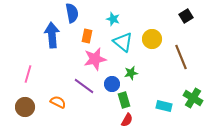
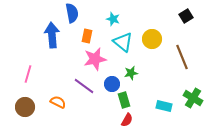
brown line: moved 1 px right
